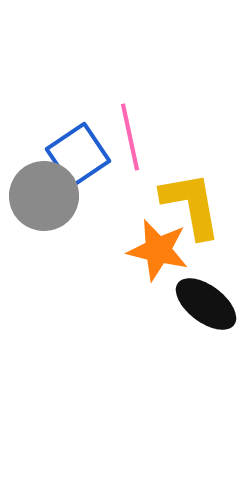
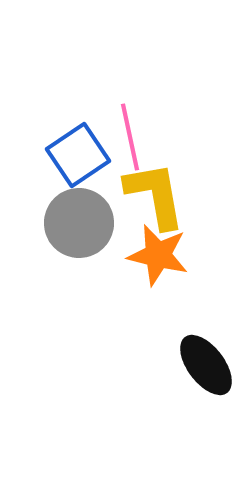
gray circle: moved 35 px right, 27 px down
yellow L-shape: moved 36 px left, 10 px up
orange star: moved 5 px down
black ellipse: moved 61 px down; rotated 16 degrees clockwise
